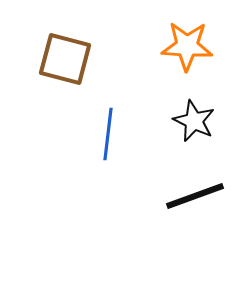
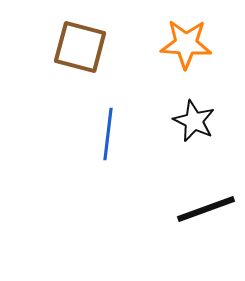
orange star: moved 1 px left, 2 px up
brown square: moved 15 px right, 12 px up
black line: moved 11 px right, 13 px down
